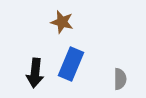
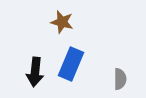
black arrow: moved 1 px up
